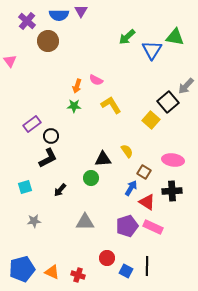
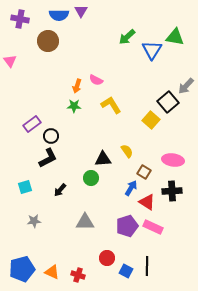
purple cross: moved 7 px left, 2 px up; rotated 30 degrees counterclockwise
